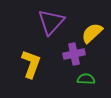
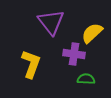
purple triangle: rotated 20 degrees counterclockwise
purple cross: rotated 20 degrees clockwise
